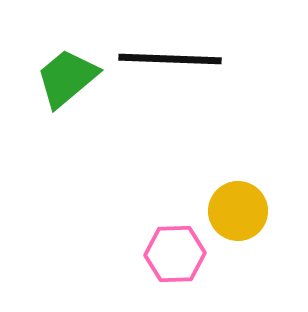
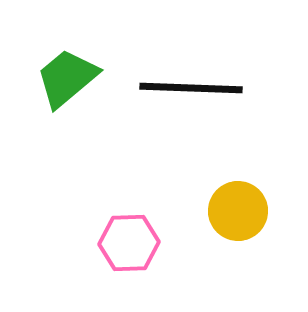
black line: moved 21 px right, 29 px down
pink hexagon: moved 46 px left, 11 px up
